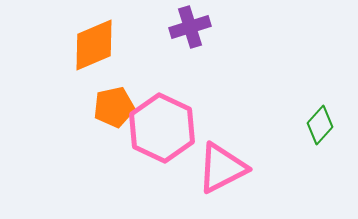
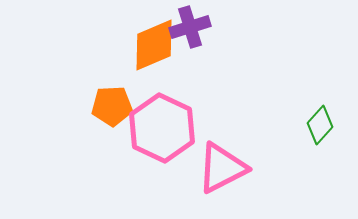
orange diamond: moved 60 px right
orange pentagon: moved 2 px left, 1 px up; rotated 9 degrees clockwise
